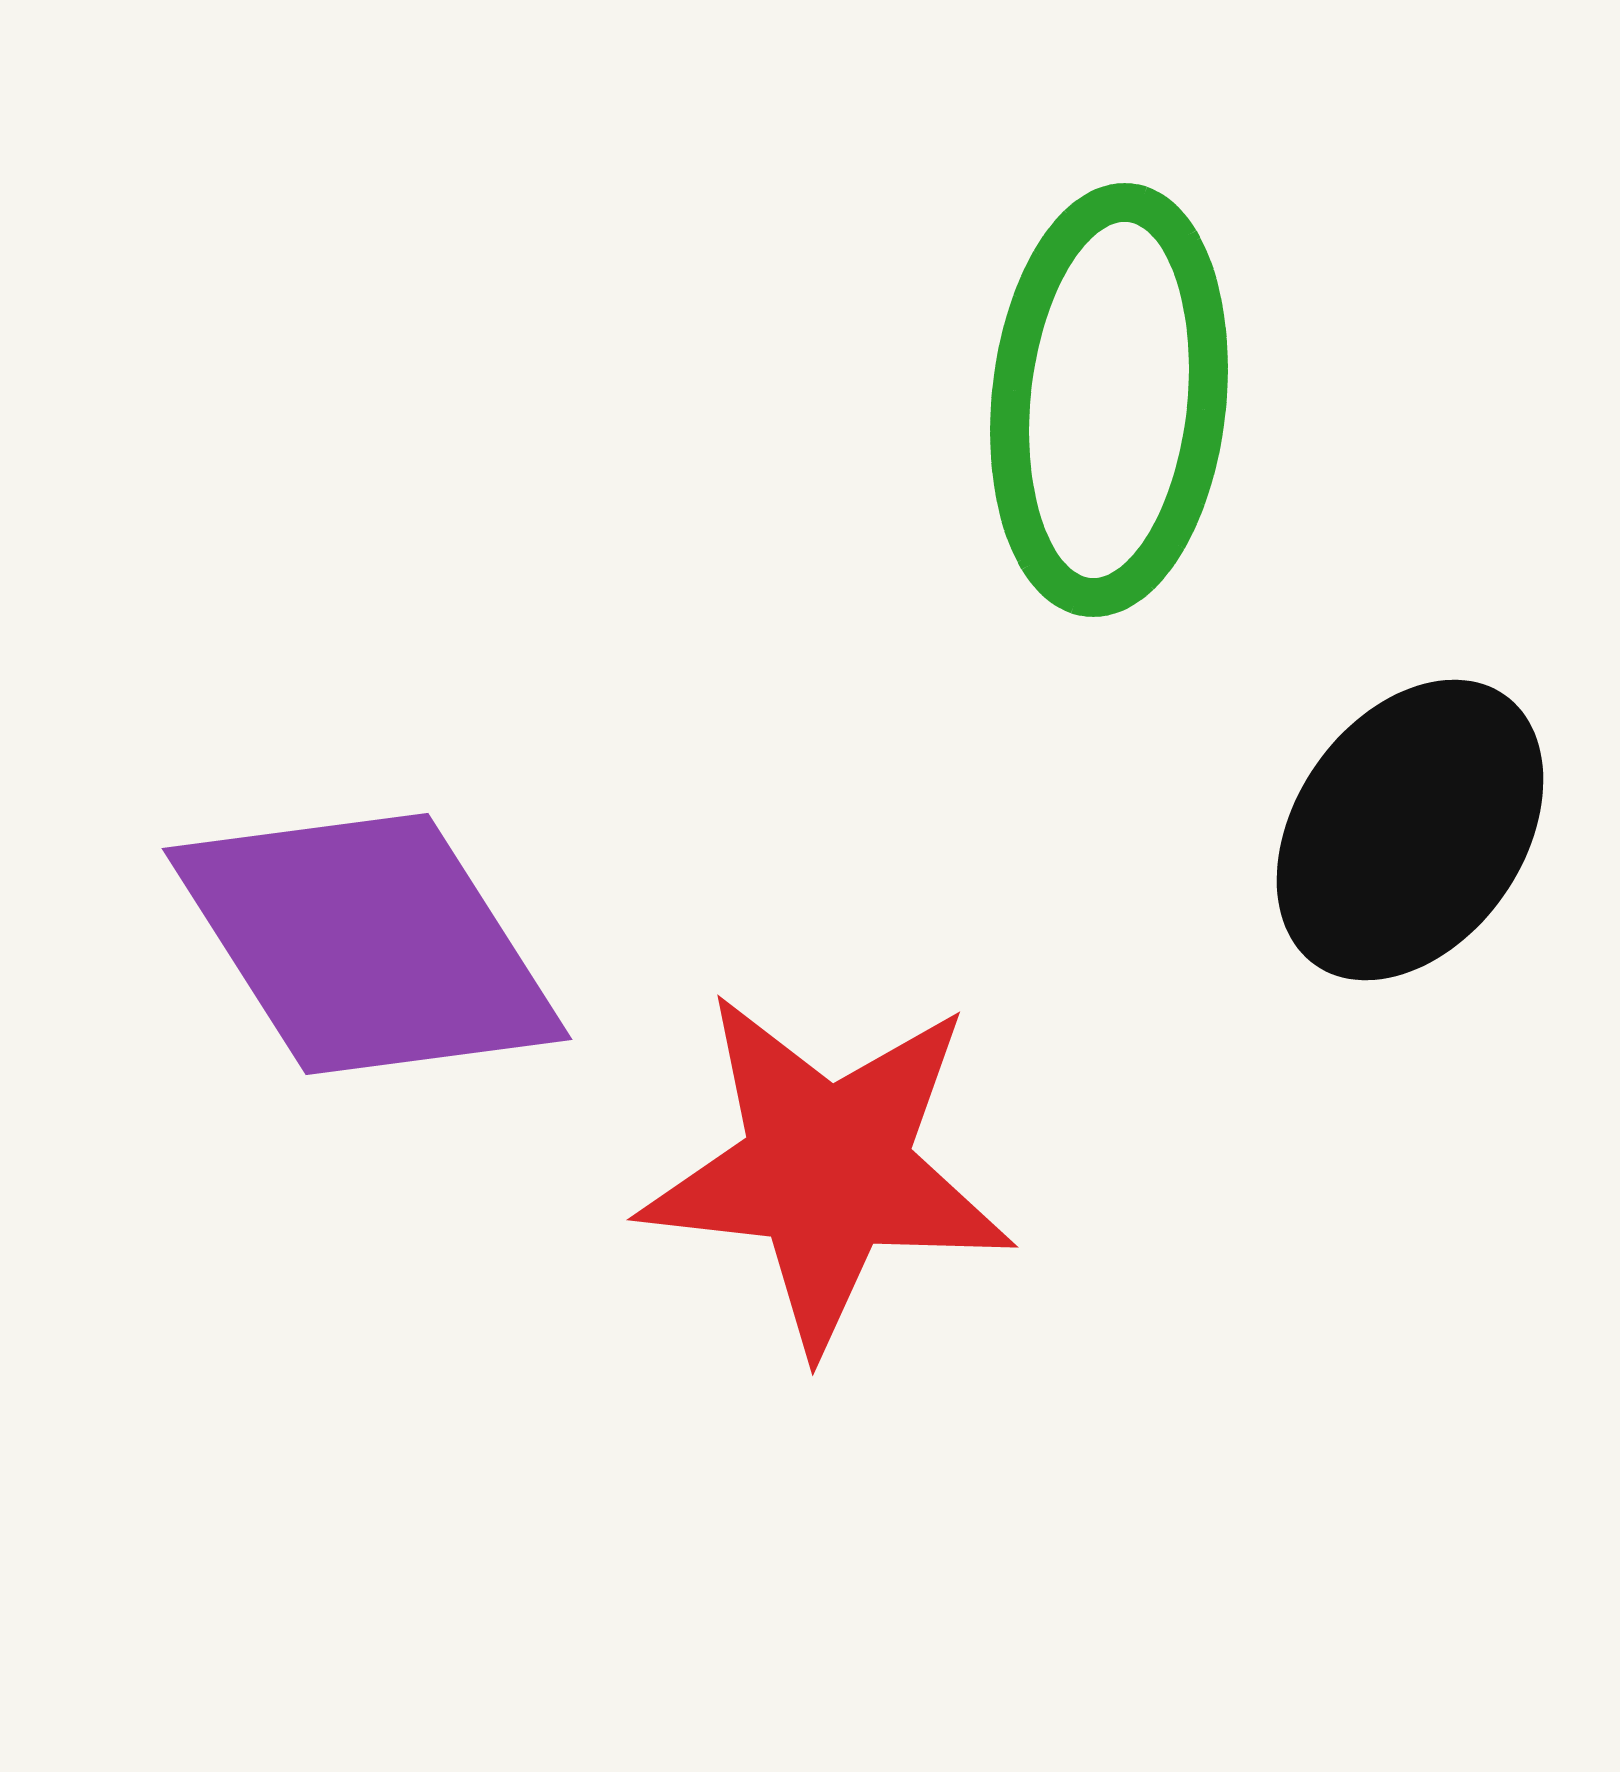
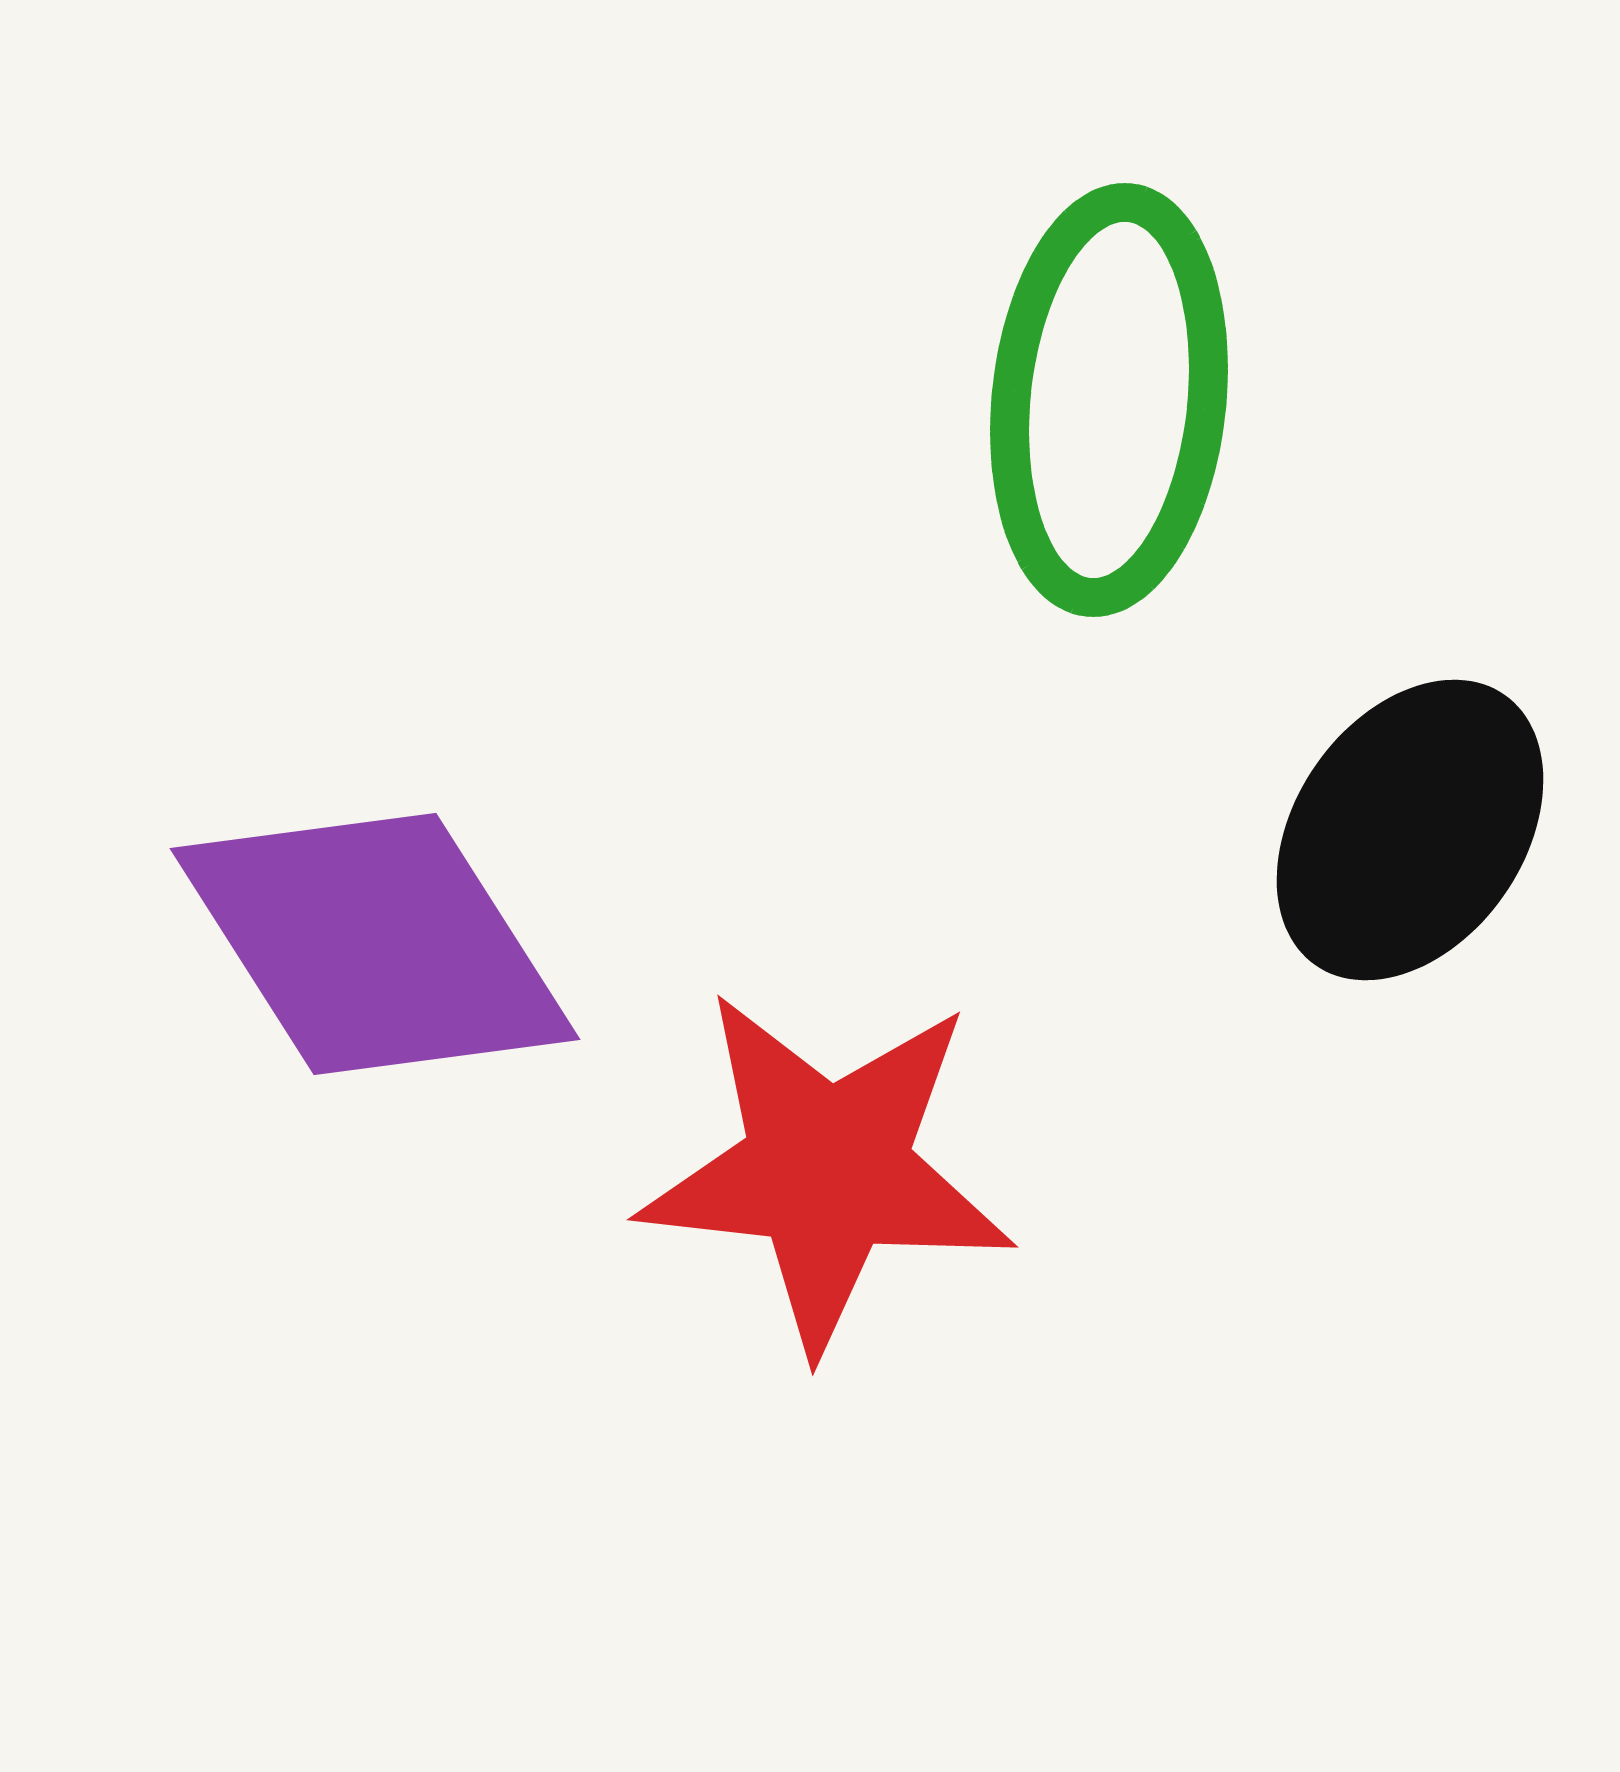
purple diamond: moved 8 px right
